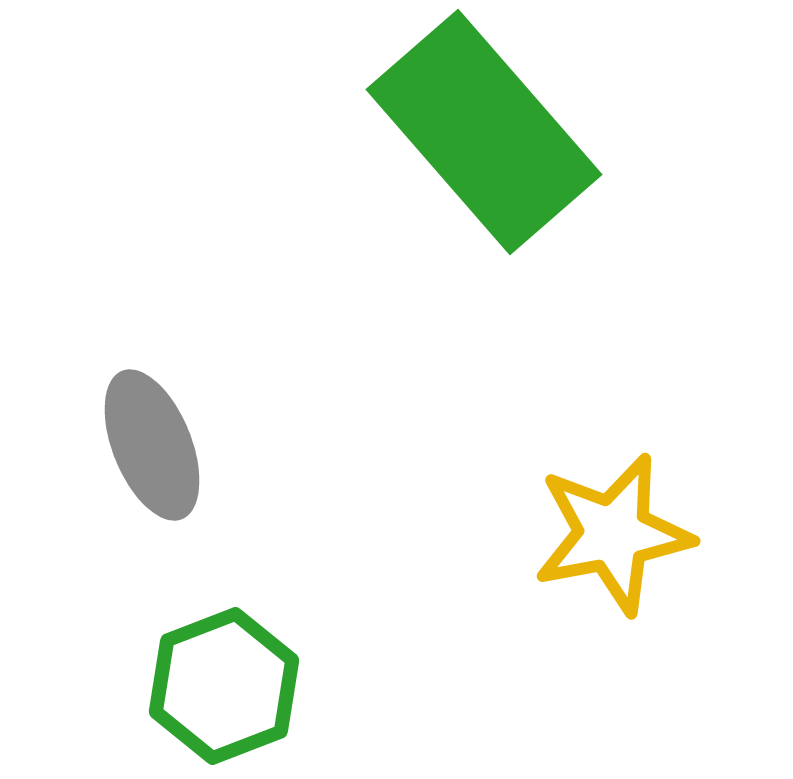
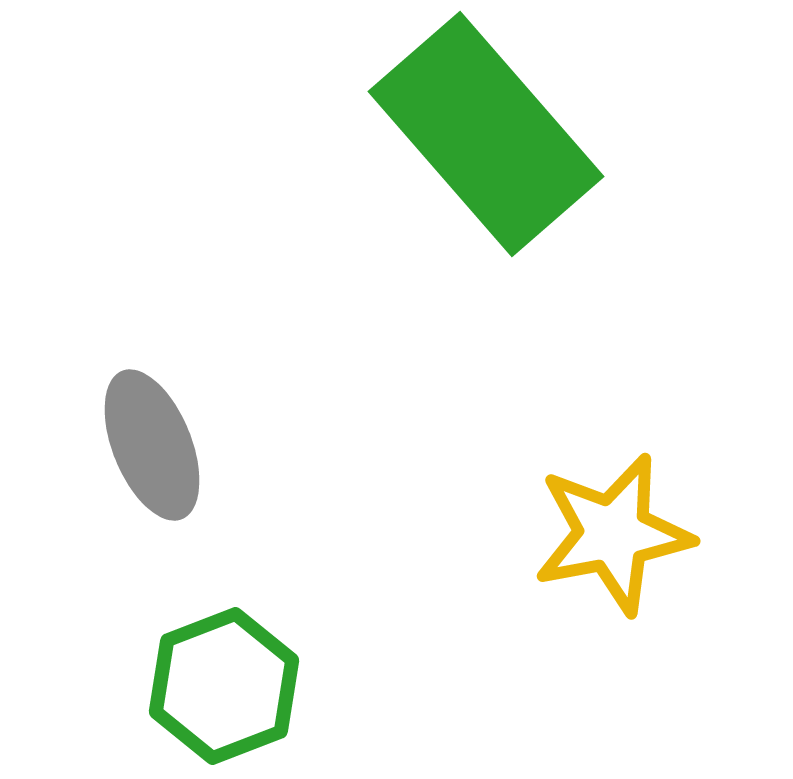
green rectangle: moved 2 px right, 2 px down
